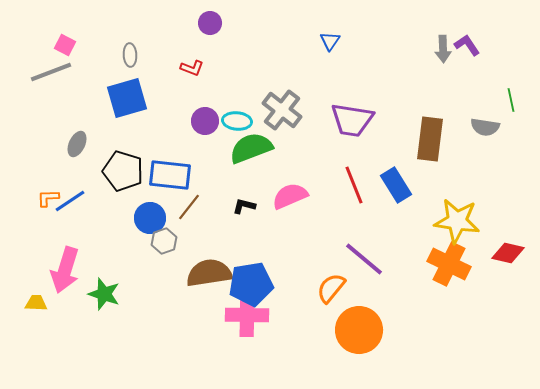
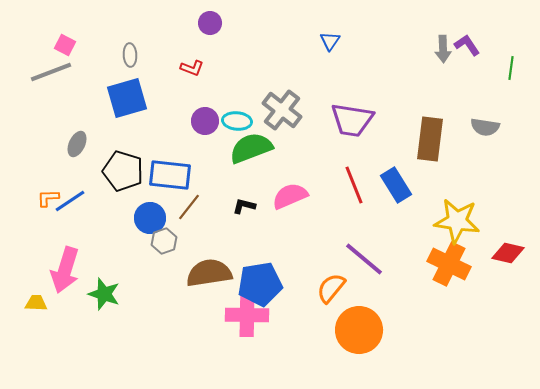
green line at (511, 100): moved 32 px up; rotated 20 degrees clockwise
blue pentagon at (251, 284): moved 9 px right
